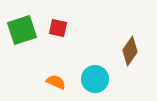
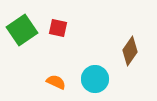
green square: rotated 16 degrees counterclockwise
